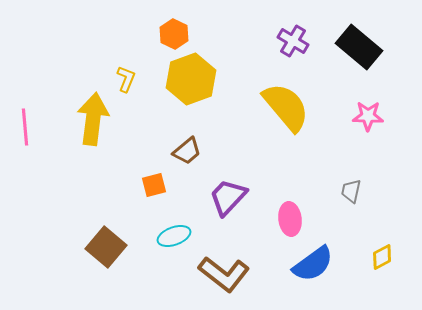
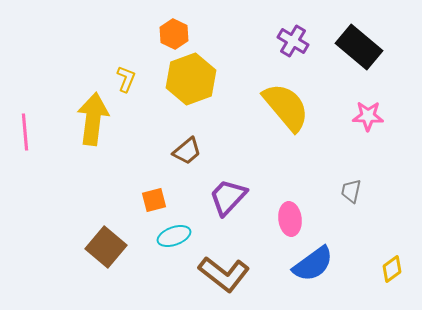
pink line: moved 5 px down
orange square: moved 15 px down
yellow diamond: moved 10 px right, 12 px down; rotated 8 degrees counterclockwise
